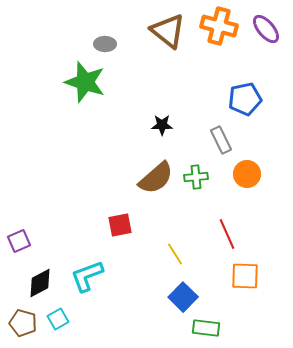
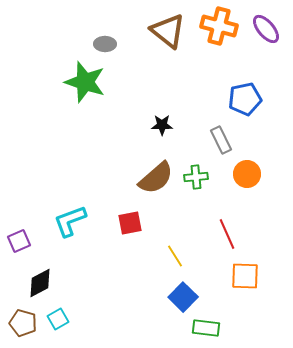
red square: moved 10 px right, 2 px up
yellow line: moved 2 px down
cyan L-shape: moved 17 px left, 55 px up
